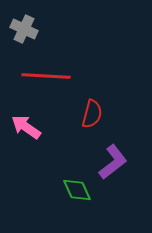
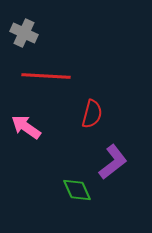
gray cross: moved 4 px down
